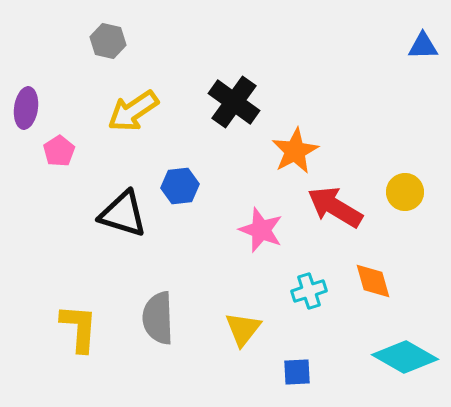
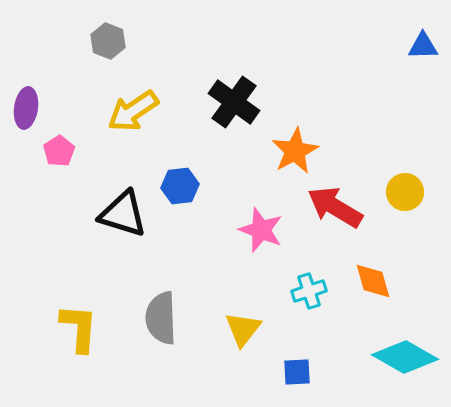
gray hexagon: rotated 8 degrees clockwise
gray semicircle: moved 3 px right
